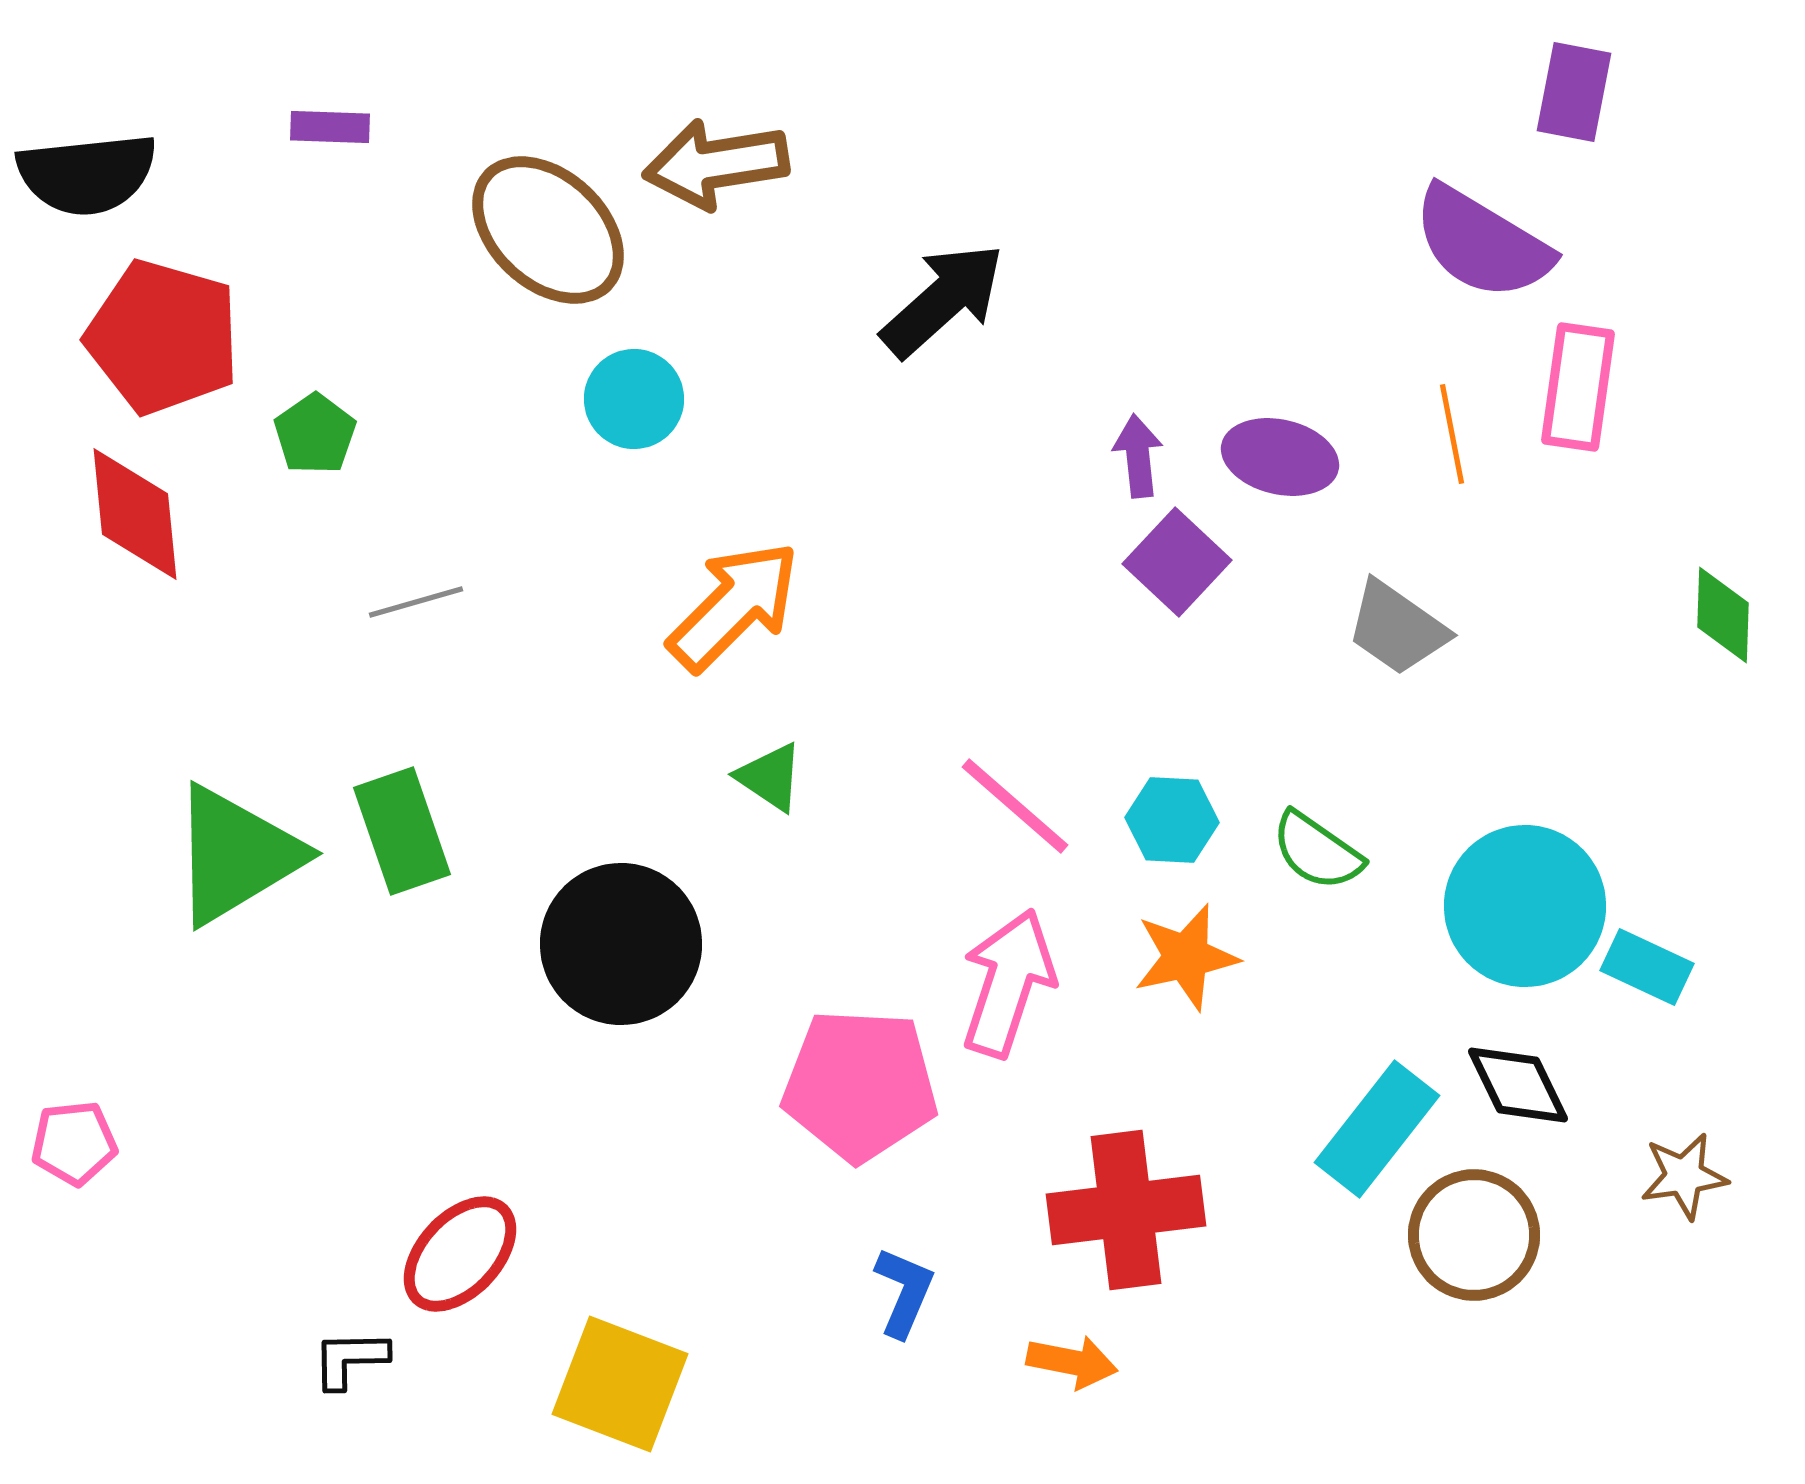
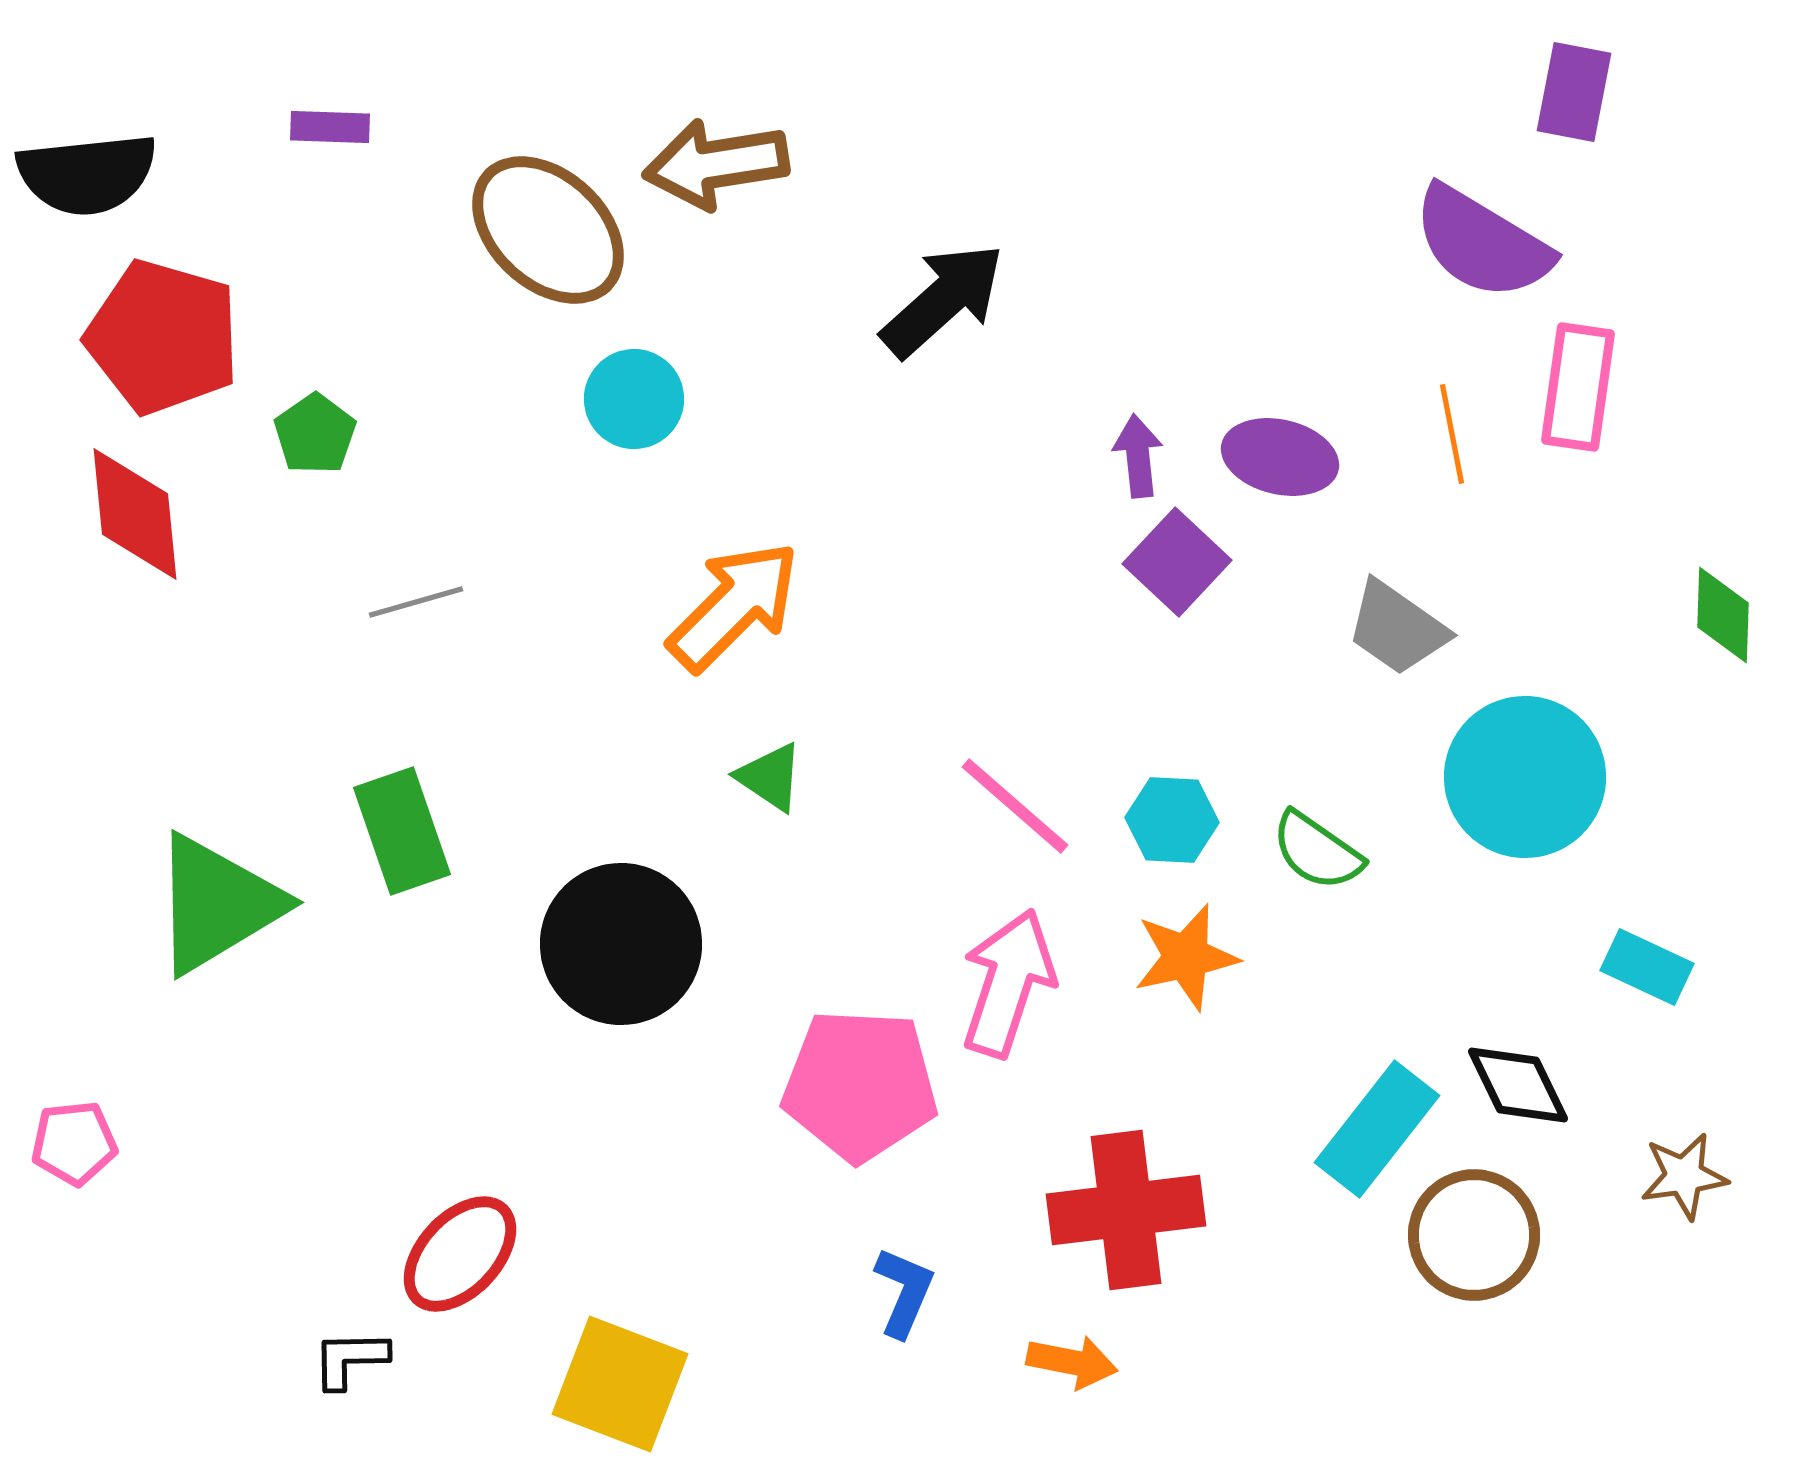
green triangle at (236, 855): moved 19 px left, 49 px down
cyan circle at (1525, 906): moved 129 px up
